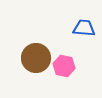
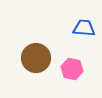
pink hexagon: moved 8 px right, 3 px down
